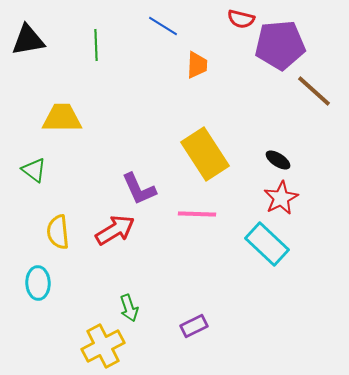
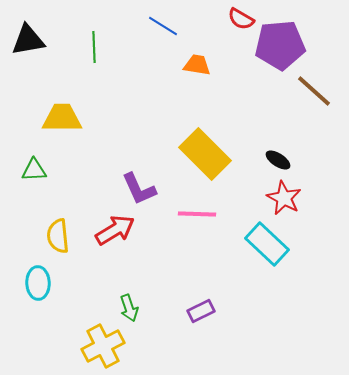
red semicircle: rotated 16 degrees clockwise
green line: moved 2 px left, 2 px down
orange trapezoid: rotated 84 degrees counterclockwise
yellow rectangle: rotated 12 degrees counterclockwise
green triangle: rotated 40 degrees counterclockwise
red star: moved 3 px right; rotated 16 degrees counterclockwise
yellow semicircle: moved 4 px down
purple rectangle: moved 7 px right, 15 px up
